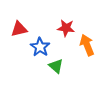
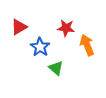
red triangle: moved 2 px up; rotated 18 degrees counterclockwise
green triangle: moved 2 px down
